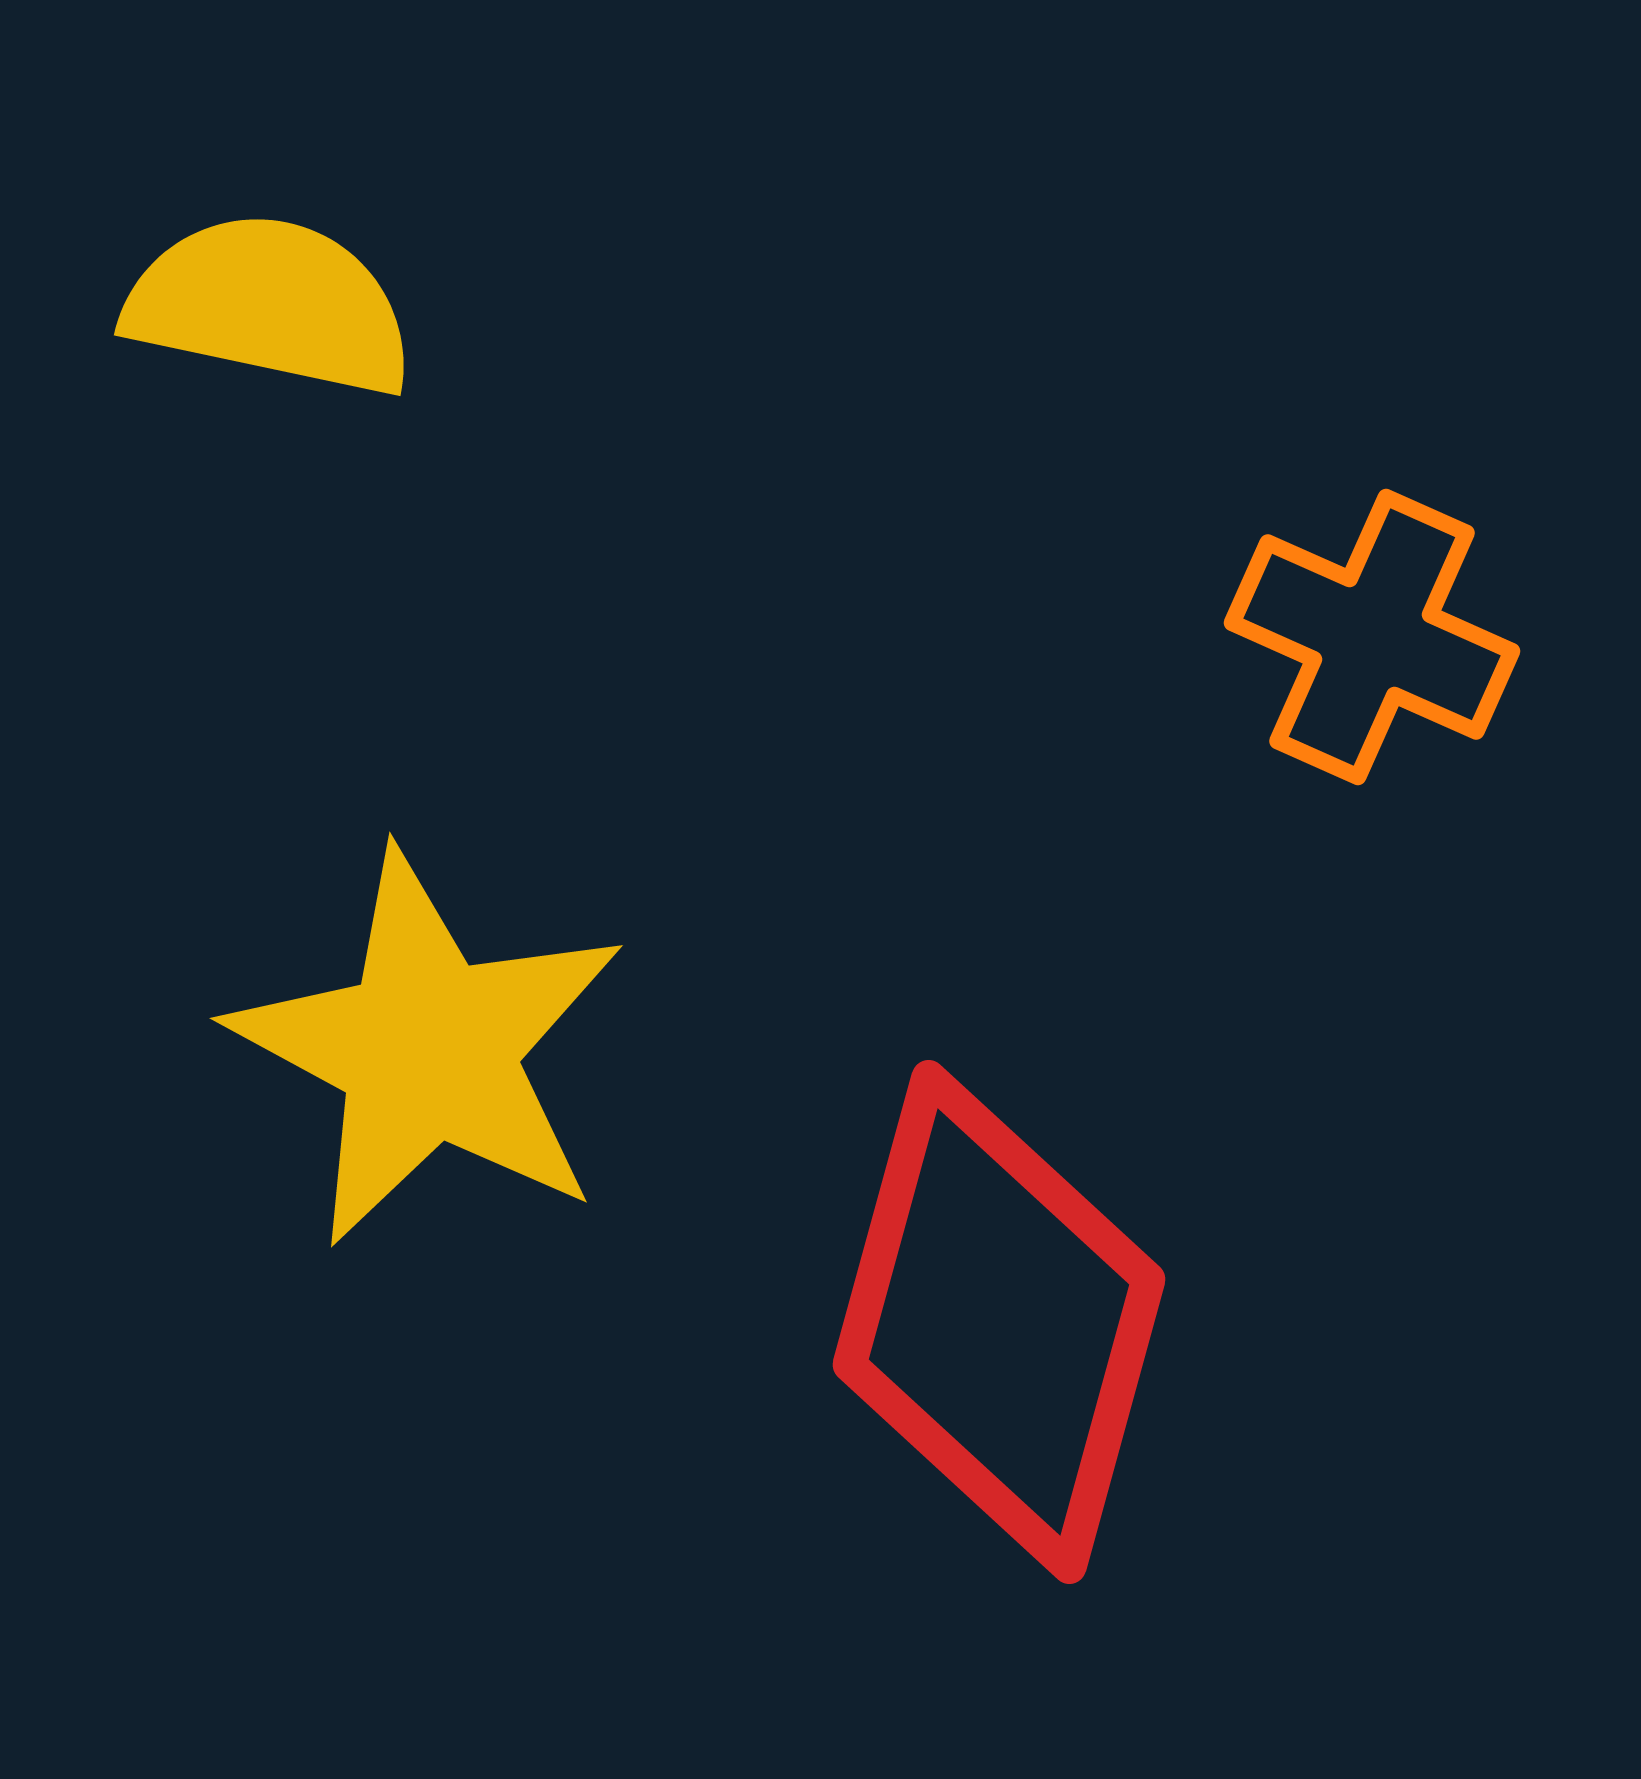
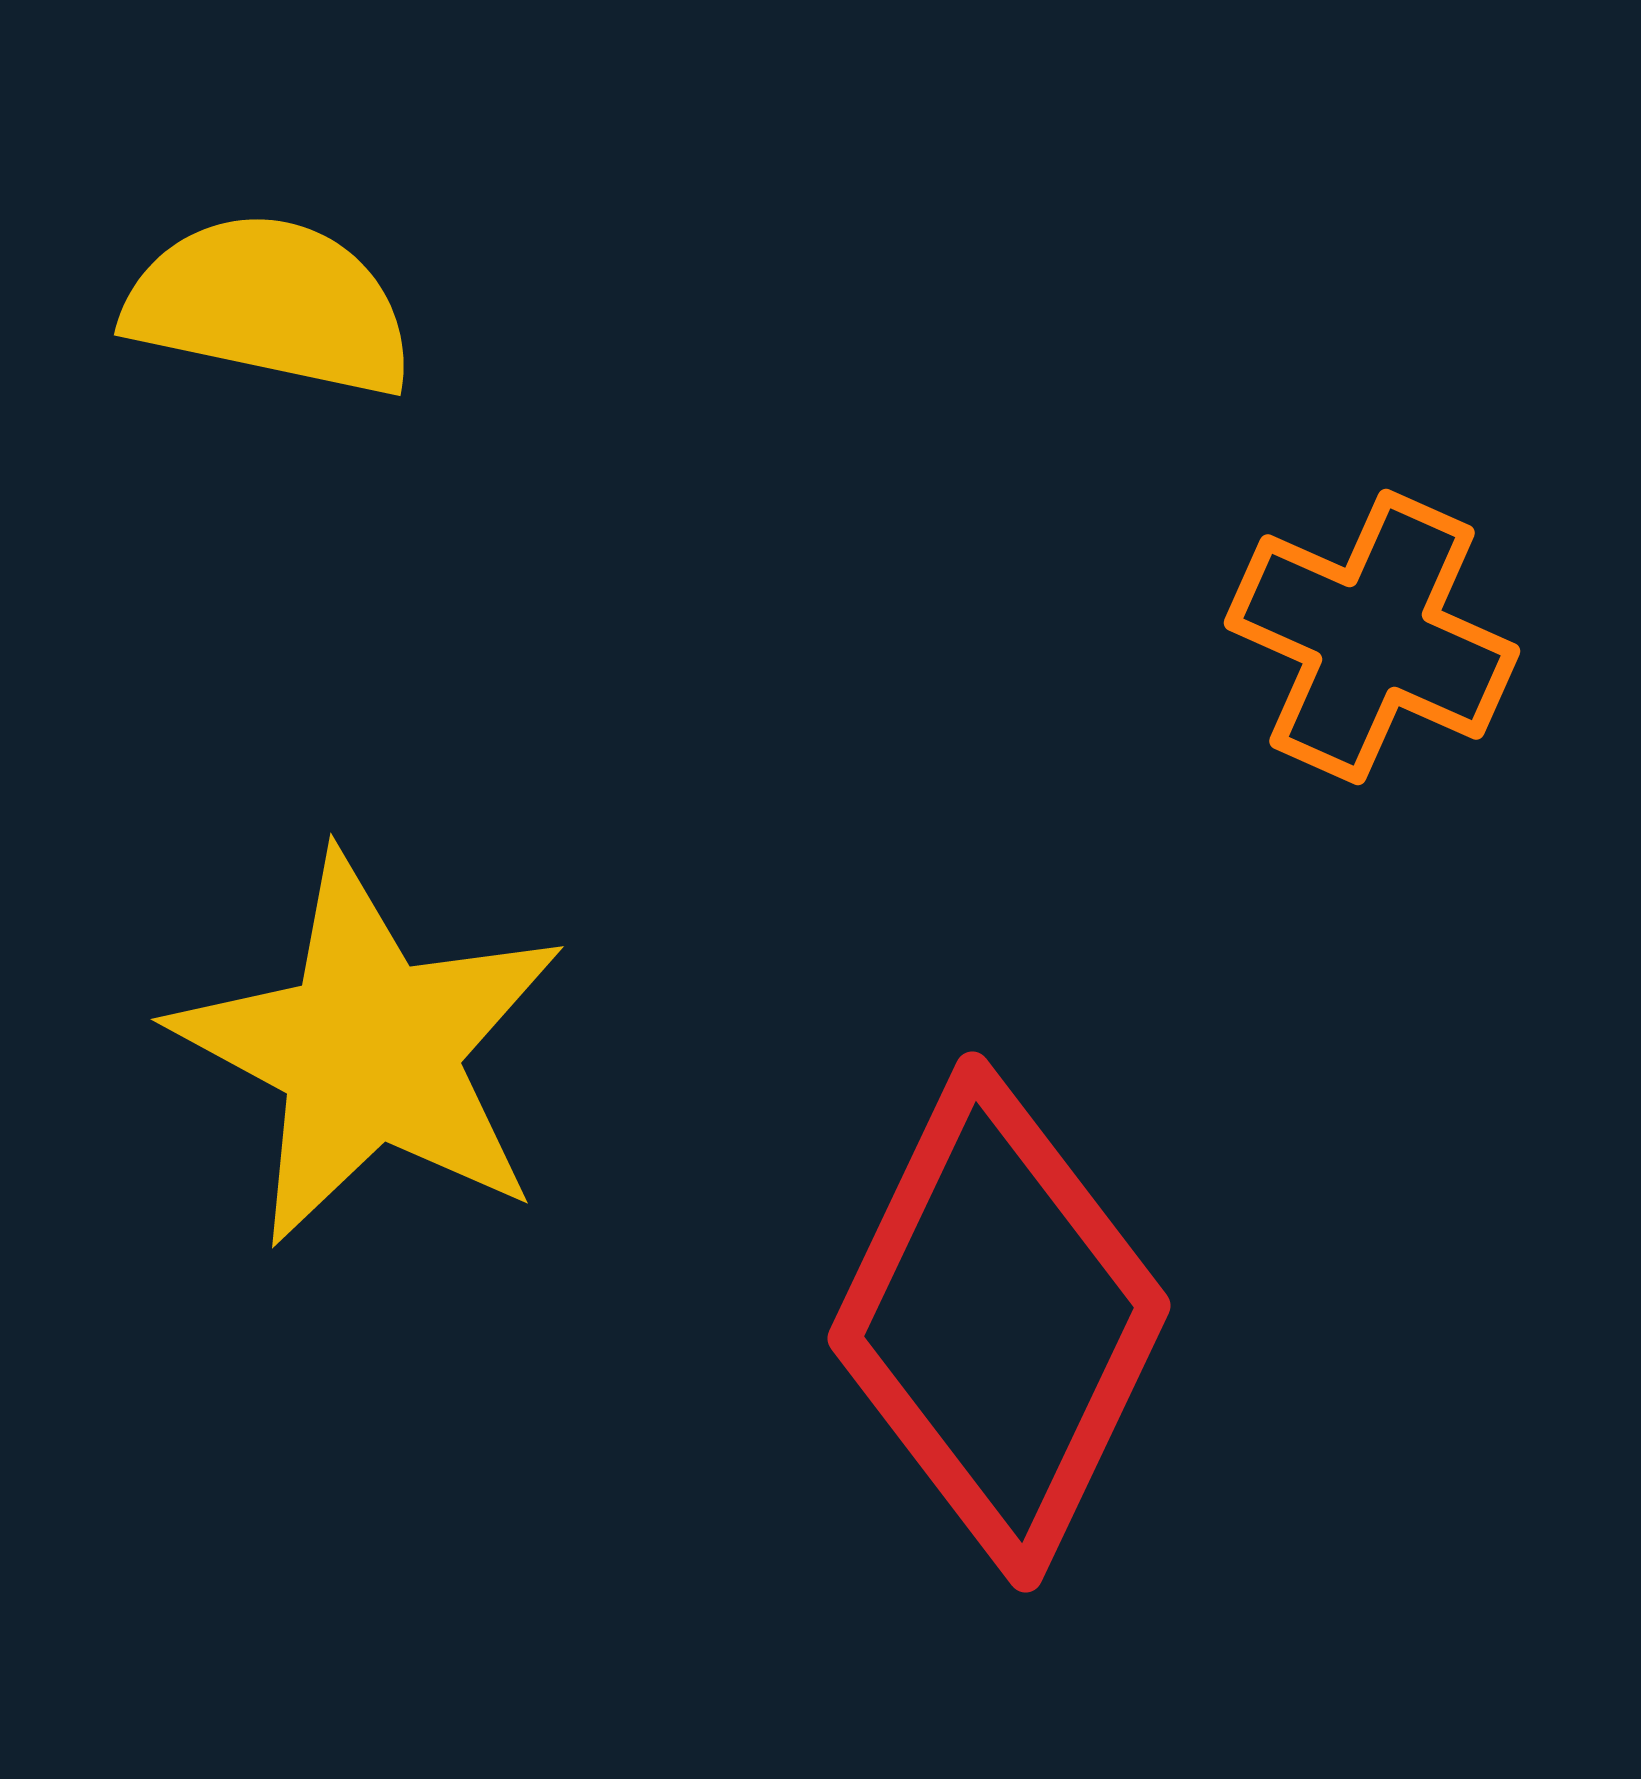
yellow star: moved 59 px left, 1 px down
red diamond: rotated 10 degrees clockwise
